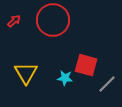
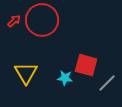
red circle: moved 11 px left
gray line: moved 1 px up
